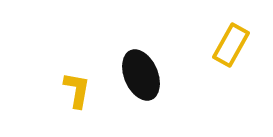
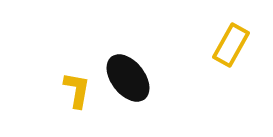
black ellipse: moved 13 px left, 3 px down; rotated 15 degrees counterclockwise
